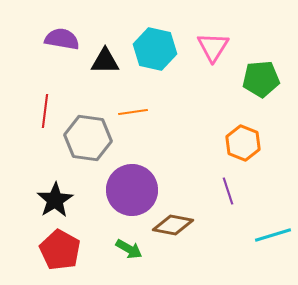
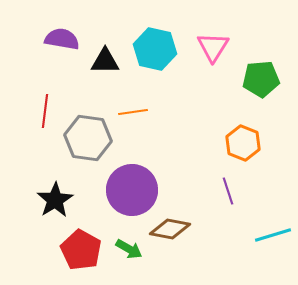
brown diamond: moved 3 px left, 4 px down
red pentagon: moved 21 px right
